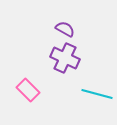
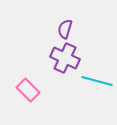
purple semicircle: rotated 102 degrees counterclockwise
cyan line: moved 13 px up
